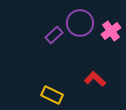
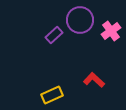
purple circle: moved 3 px up
red L-shape: moved 1 px left, 1 px down
yellow rectangle: rotated 50 degrees counterclockwise
